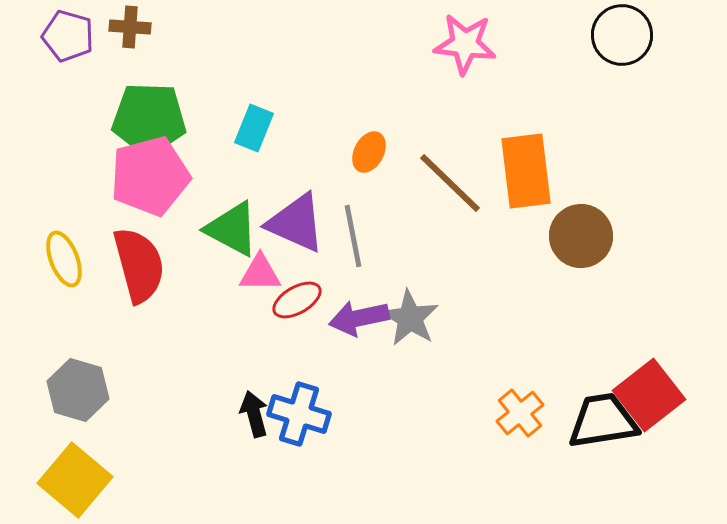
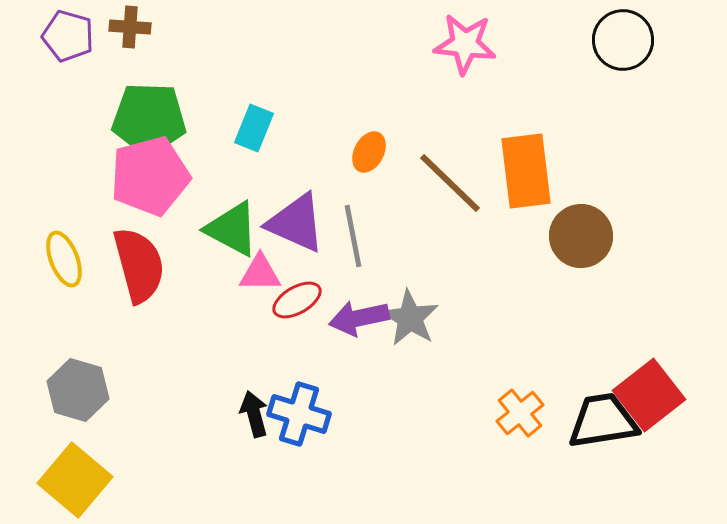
black circle: moved 1 px right, 5 px down
